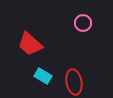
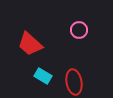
pink circle: moved 4 px left, 7 px down
